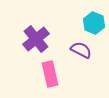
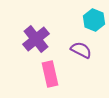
cyan hexagon: moved 3 px up
